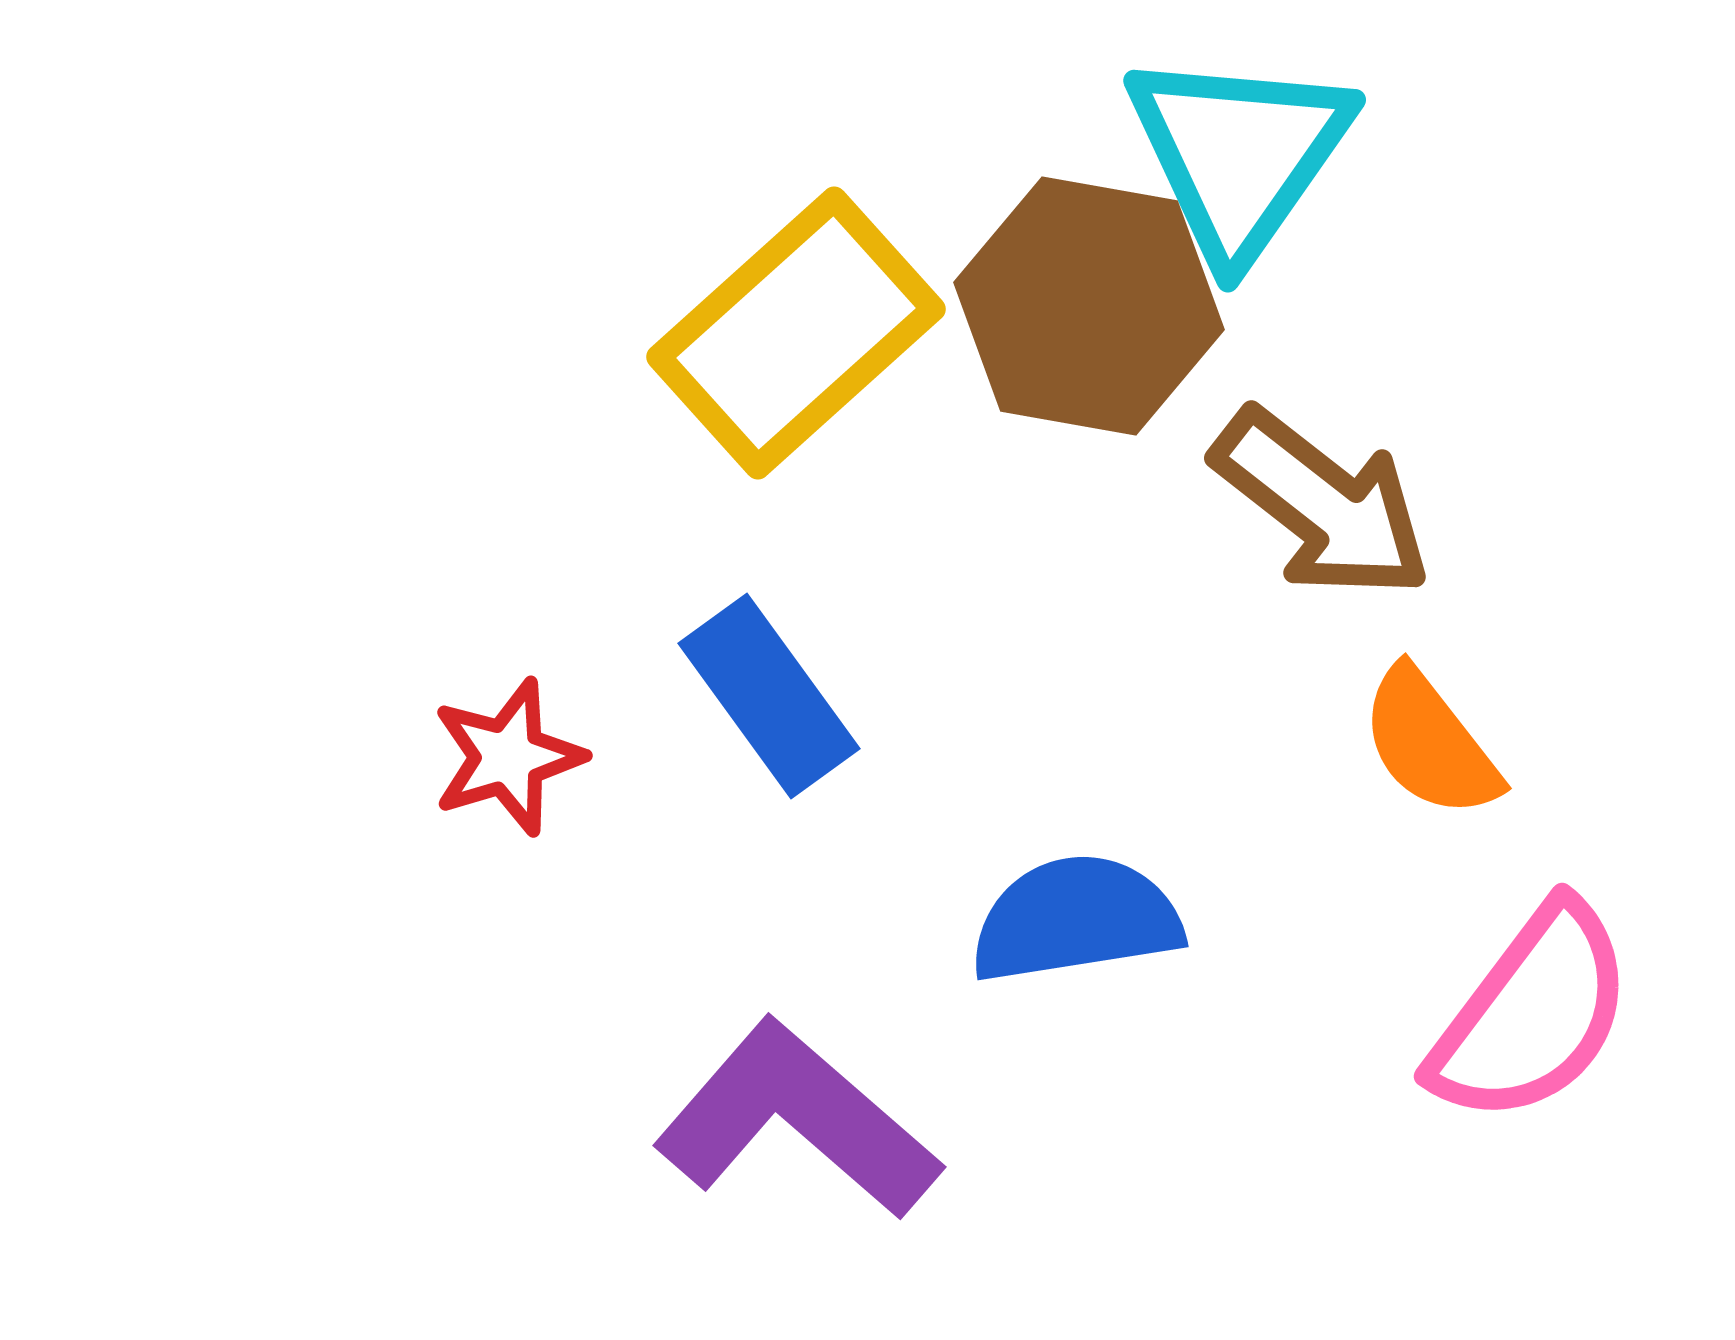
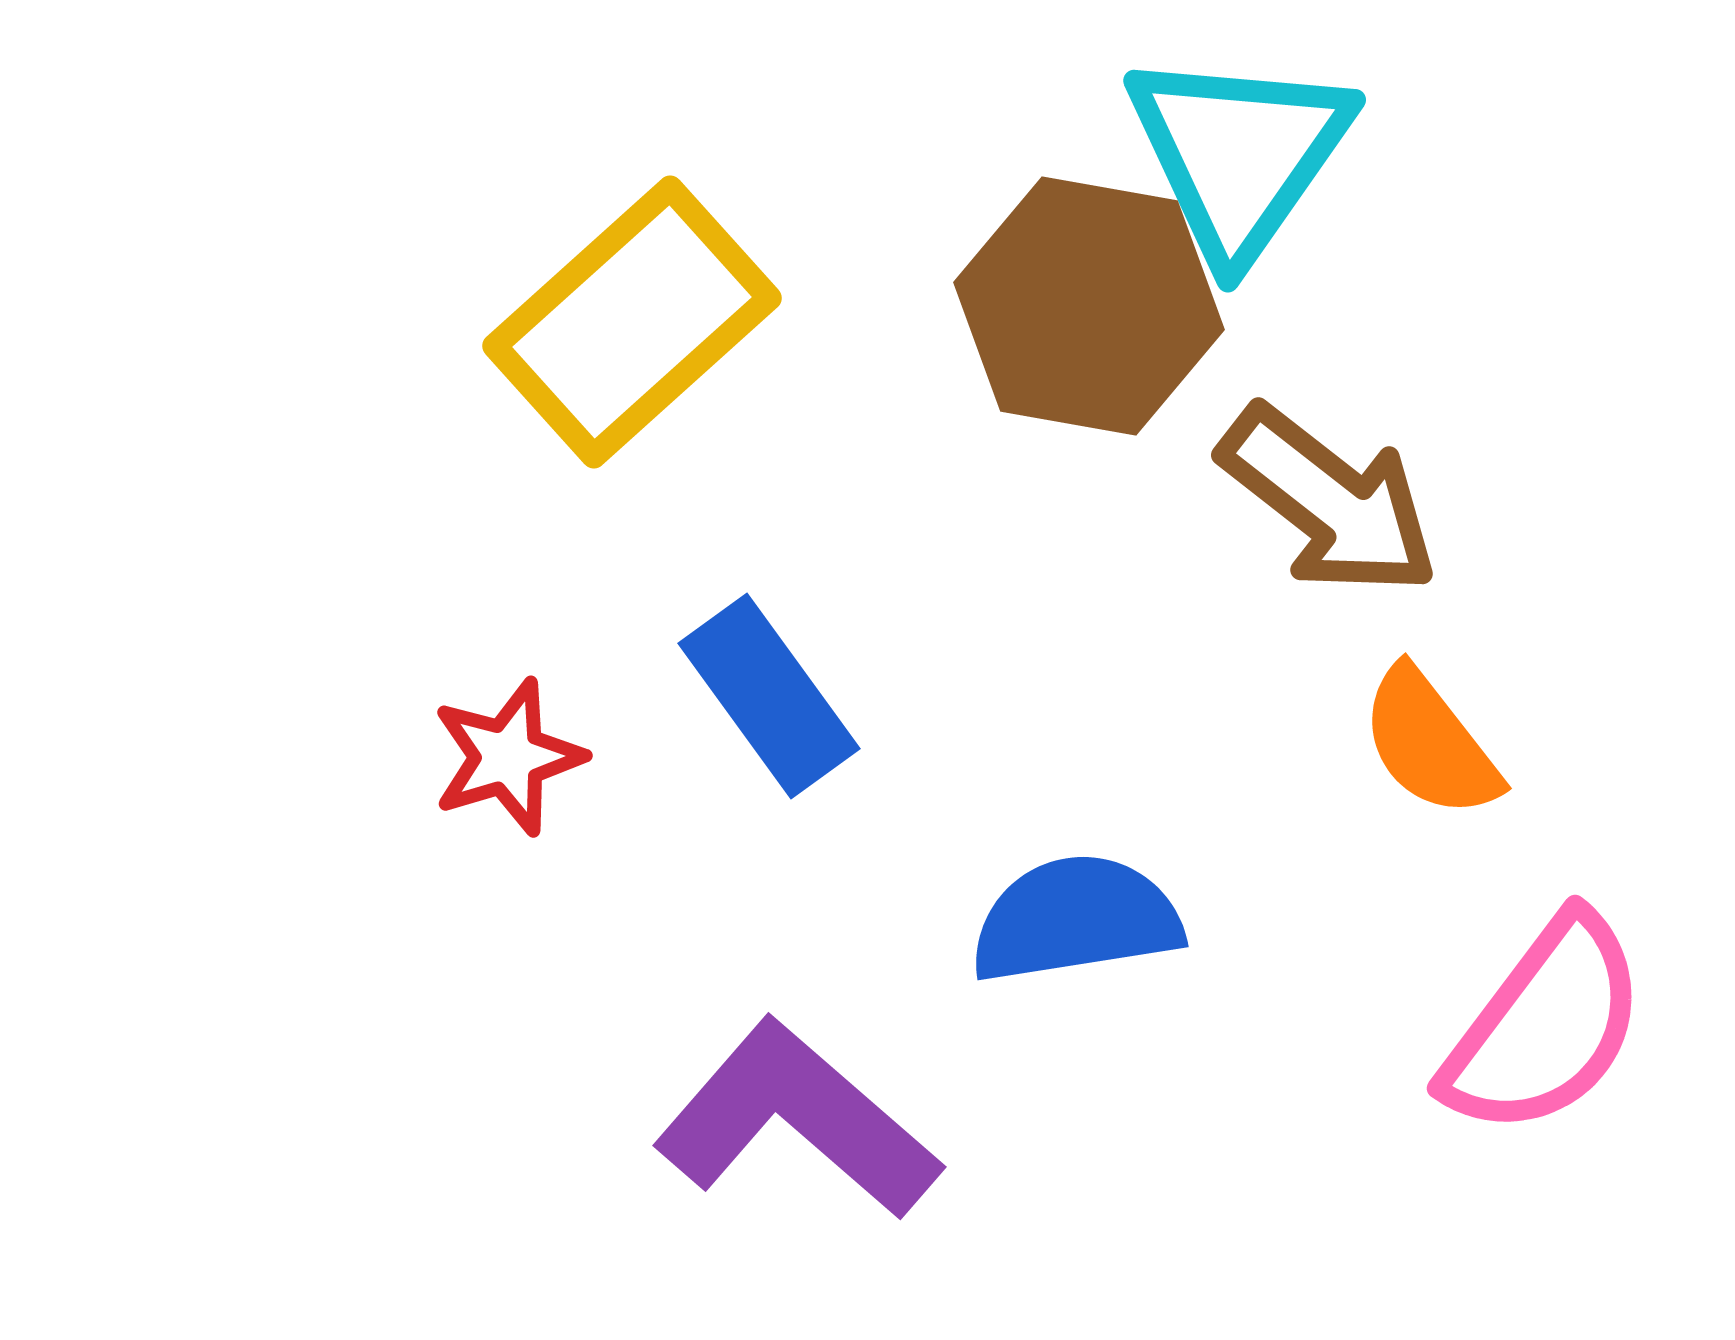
yellow rectangle: moved 164 px left, 11 px up
brown arrow: moved 7 px right, 3 px up
pink semicircle: moved 13 px right, 12 px down
